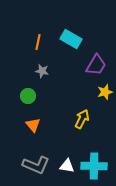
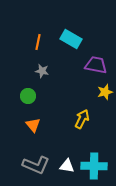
purple trapezoid: rotated 110 degrees counterclockwise
